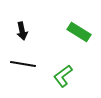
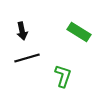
black line: moved 4 px right, 6 px up; rotated 25 degrees counterclockwise
green L-shape: rotated 145 degrees clockwise
